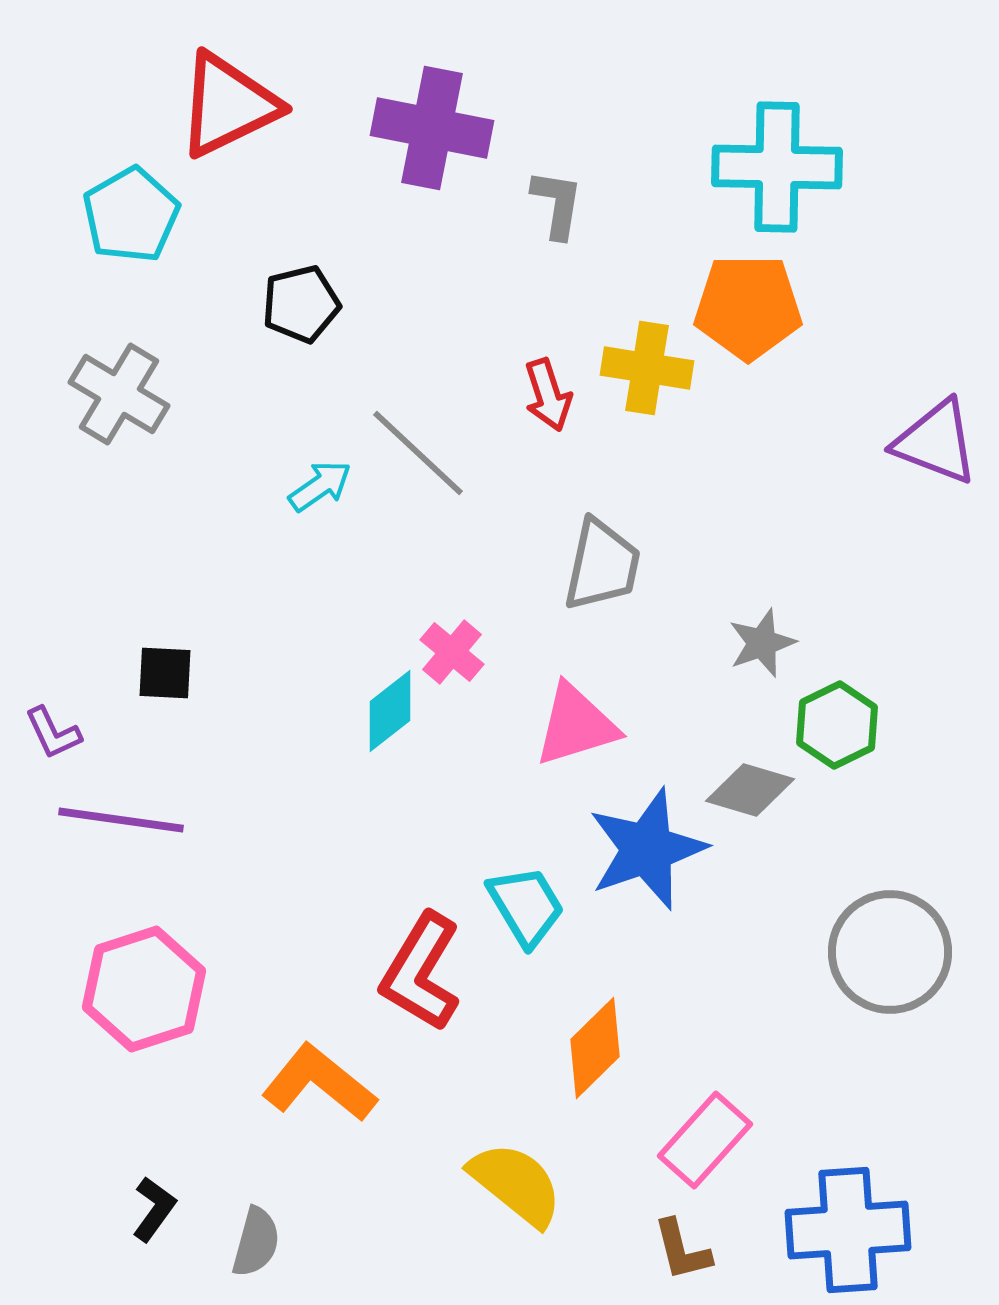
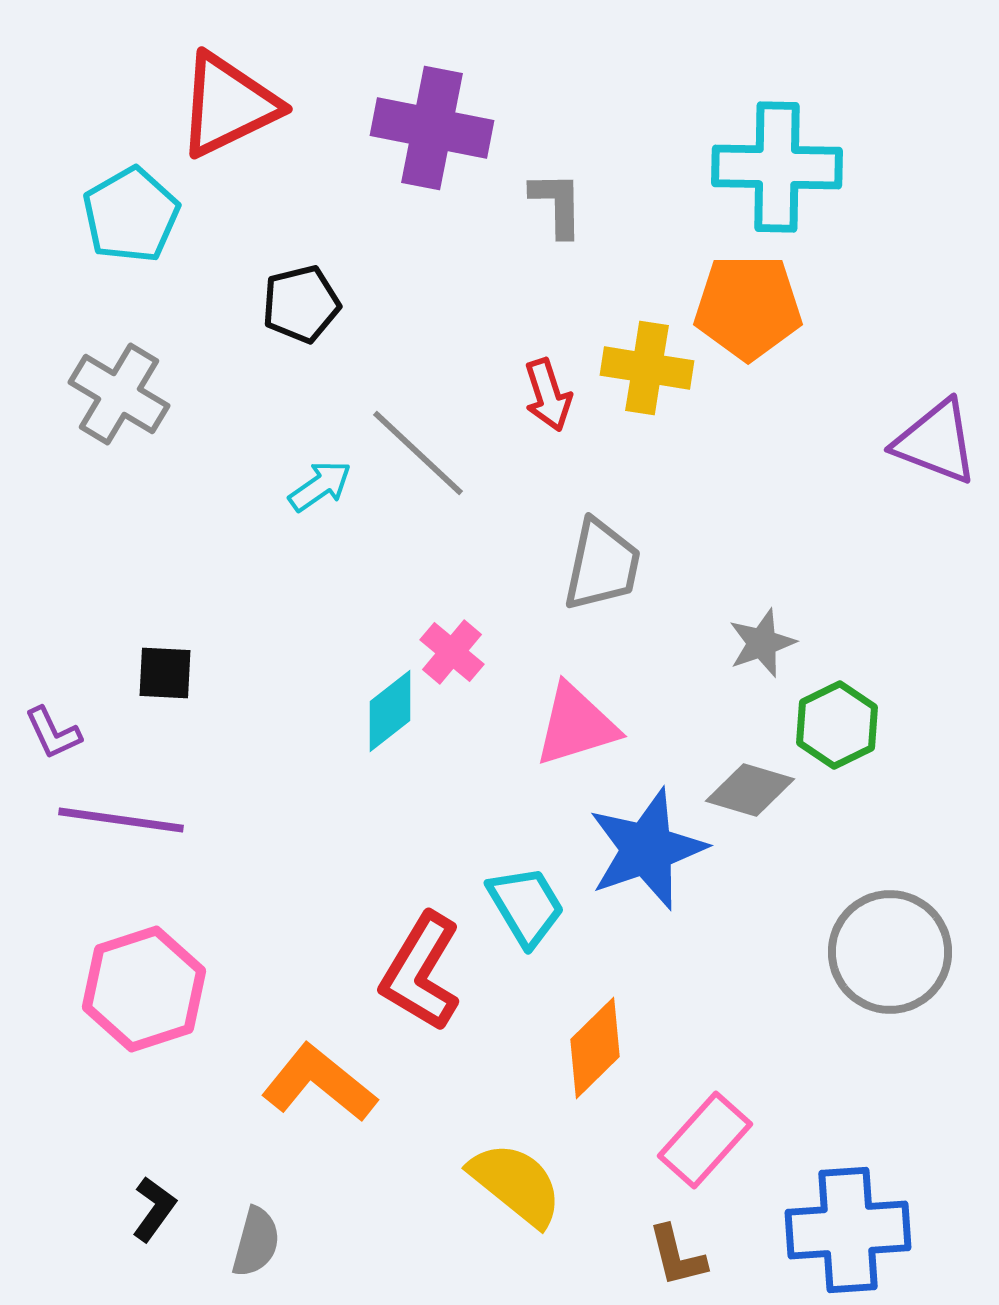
gray L-shape: rotated 10 degrees counterclockwise
brown L-shape: moved 5 px left, 6 px down
